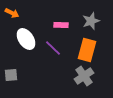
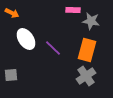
gray star: rotated 30 degrees clockwise
pink rectangle: moved 12 px right, 15 px up
gray cross: moved 2 px right
